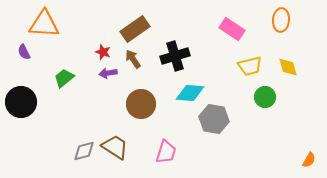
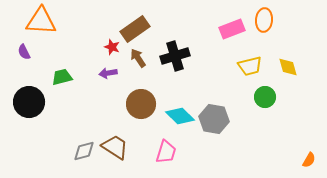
orange ellipse: moved 17 px left
orange triangle: moved 3 px left, 3 px up
pink rectangle: rotated 55 degrees counterclockwise
red star: moved 9 px right, 5 px up
brown arrow: moved 5 px right, 1 px up
green trapezoid: moved 2 px left, 1 px up; rotated 25 degrees clockwise
cyan diamond: moved 10 px left, 23 px down; rotated 40 degrees clockwise
black circle: moved 8 px right
